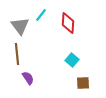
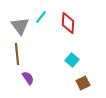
cyan line: moved 2 px down
brown square: rotated 24 degrees counterclockwise
